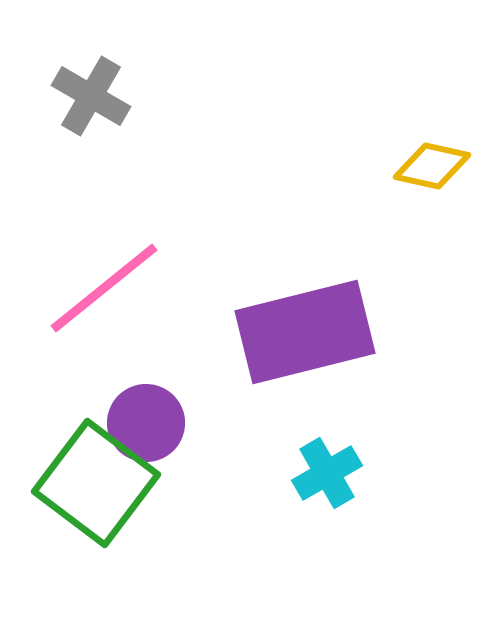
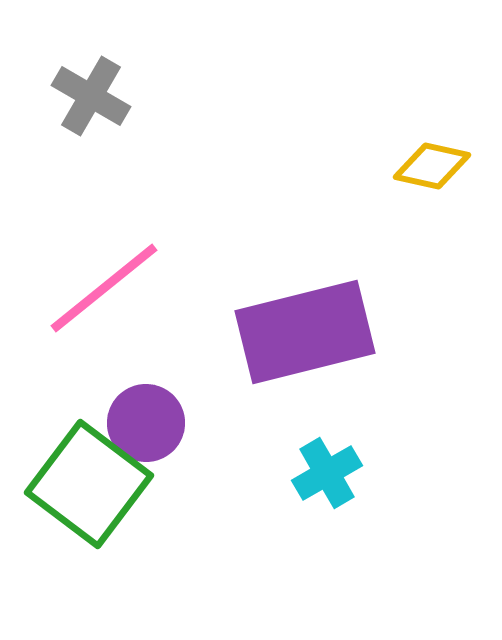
green square: moved 7 px left, 1 px down
